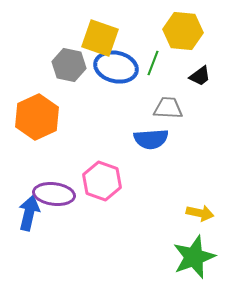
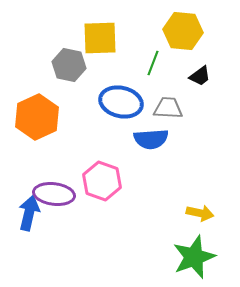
yellow square: rotated 21 degrees counterclockwise
blue ellipse: moved 5 px right, 35 px down
